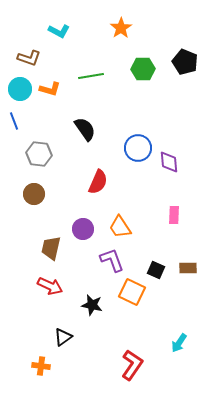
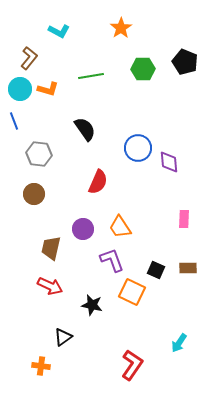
brown L-shape: rotated 70 degrees counterclockwise
orange L-shape: moved 2 px left
pink rectangle: moved 10 px right, 4 px down
